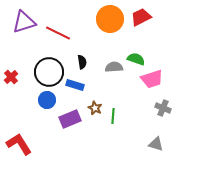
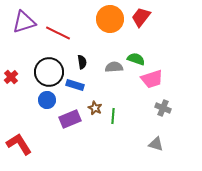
red trapezoid: rotated 25 degrees counterclockwise
